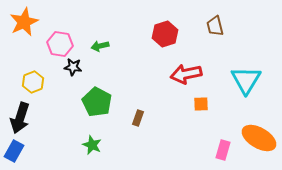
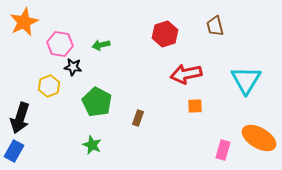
green arrow: moved 1 px right, 1 px up
yellow hexagon: moved 16 px right, 4 px down
orange square: moved 6 px left, 2 px down
